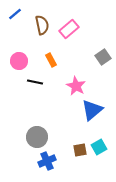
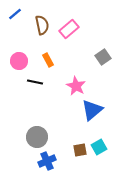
orange rectangle: moved 3 px left
